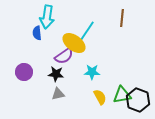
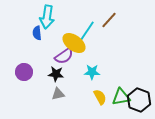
brown line: moved 13 px left, 2 px down; rotated 36 degrees clockwise
green triangle: moved 1 px left, 2 px down
black hexagon: moved 1 px right
